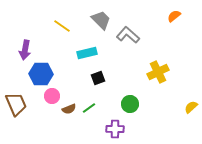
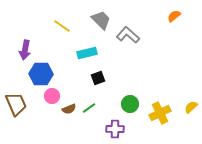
yellow cross: moved 2 px right, 41 px down
